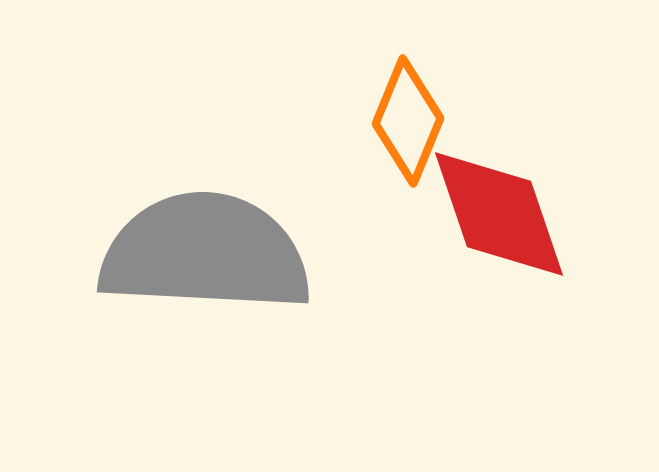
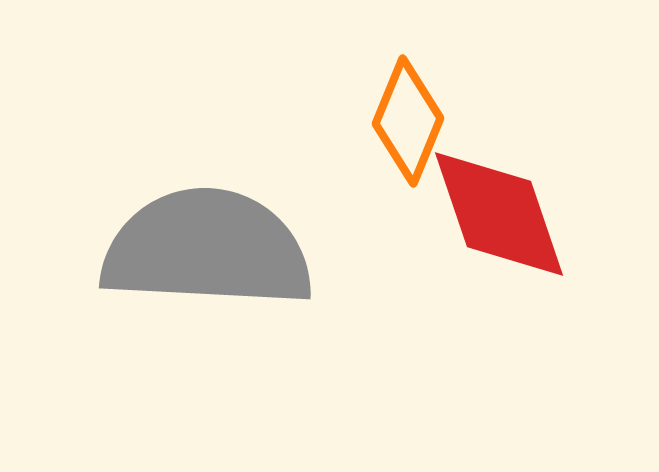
gray semicircle: moved 2 px right, 4 px up
